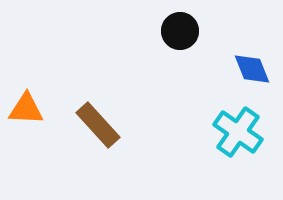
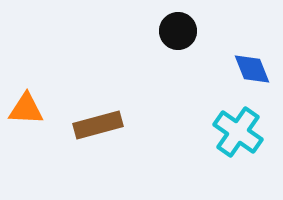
black circle: moved 2 px left
brown rectangle: rotated 63 degrees counterclockwise
